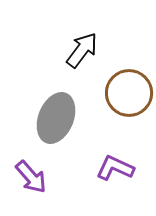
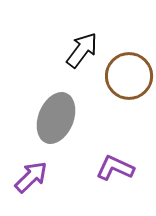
brown circle: moved 17 px up
purple arrow: rotated 93 degrees counterclockwise
